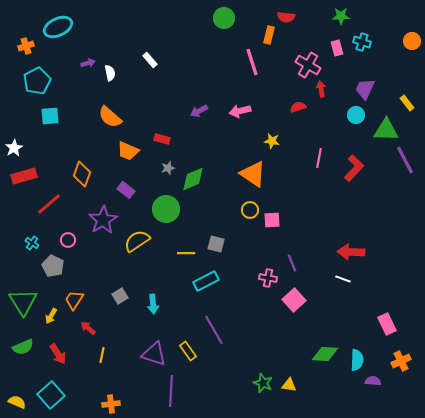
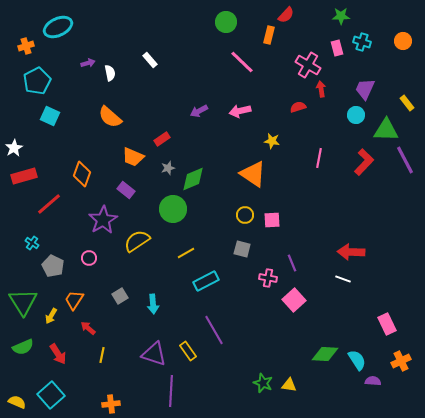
red semicircle at (286, 17): moved 2 px up; rotated 54 degrees counterclockwise
green circle at (224, 18): moved 2 px right, 4 px down
orange circle at (412, 41): moved 9 px left
pink line at (252, 62): moved 10 px left; rotated 28 degrees counterclockwise
cyan square at (50, 116): rotated 30 degrees clockwise
red rectangle at (162, 139): rotated 49 degrees counterclockwise
orange trapezoid at (128, 151): moved 5 px right, 6 px down
red L-shape at (354, 168): moved 10 px right, 6 px up
green circle at (166, 209): moved 7 px right
yellow circle at (250, 210): moved 5 px left, 5 px down
pink circle at (68, 240): moved 21 px right, 18 px down
gray square at (216, 244): moved 26 px right, 5 px down
yellow line at (186, 253): rotated 30 degrees counterclockwise
cyan semicircle at (357, 360): rotated 35 degrees counterclockwise
